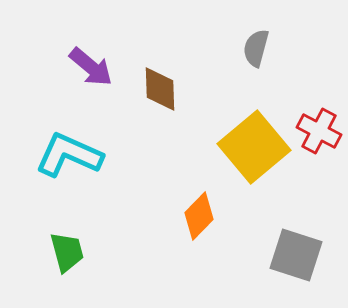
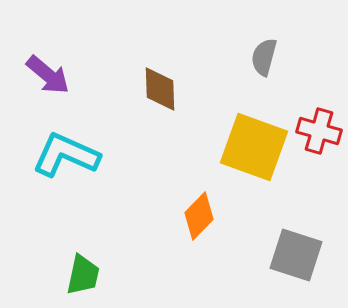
gray semicircle: moved 8 px right, 9 px down
purple arrow: moved 43 px left, 8 px down
red cross: rotated 12 degrees counterclockwise
yellow square: rotated 30 degrees counterclockwise
cyan L-shape: moved 3 px left
green trapezoid: moved 16 px right, 23 px down; rotated 27 degrees clockwise
